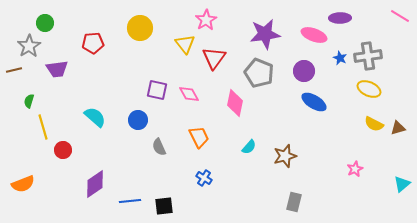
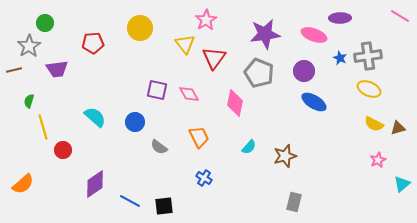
blue circle at (138, 120): moved 3 px left, 2 px down
gray semicircle at (159, 147): rotated 30 degrees counterclockwise
pink star at (355, 169): moved 23 px right, 9 px up
orange semicircle at (23, 184): rotated 20 degrees counterclockwise
blue line at (130, 201): rotated 35 degrees clockwise
